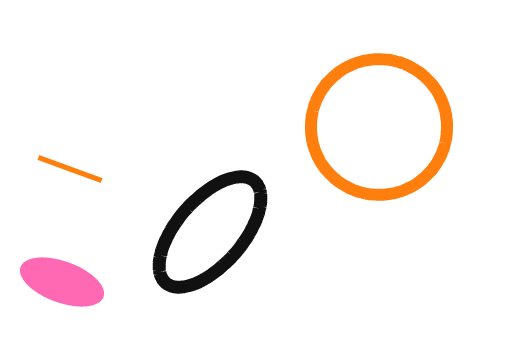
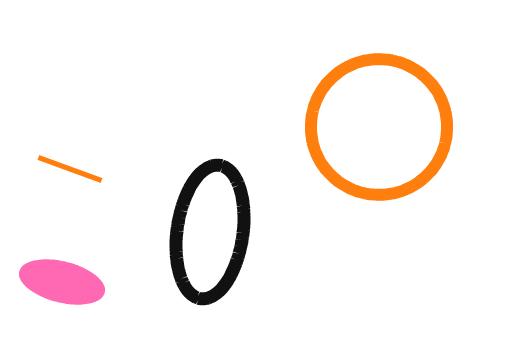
black ellipse: rotated 33 degrees counterclockwise
pink ellipse: rotated 6 degrees counterclockwise
